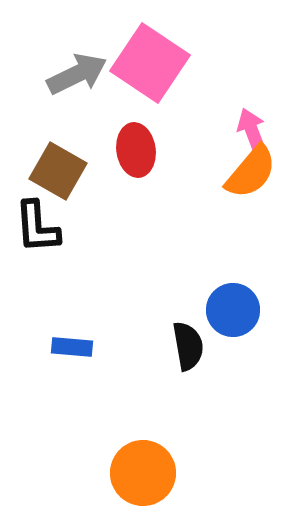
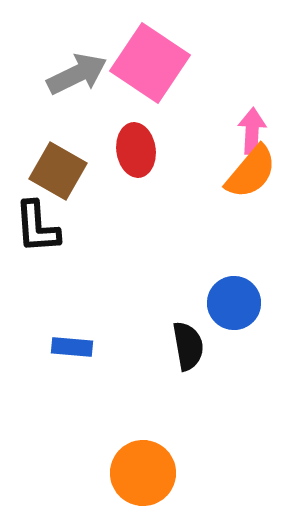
pink arrow: rotated 24 degrees clockwise
blue circle: moved 1 px right, 7 px up
